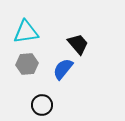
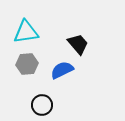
blue semicircle: moved 1 px left, 1 px down; rotated 25 degrees clockwise
